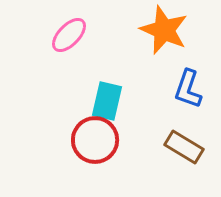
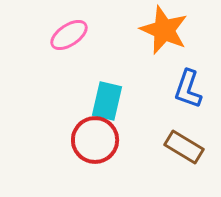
pink ellipse: rotated 12 degrees clockwise
